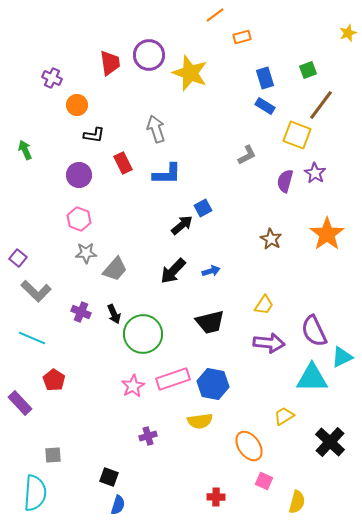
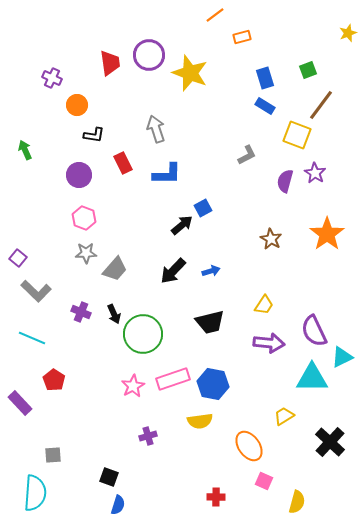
pink hexagon at (79, 219): moved 5 px right, 1 px up
